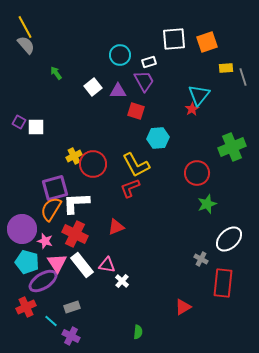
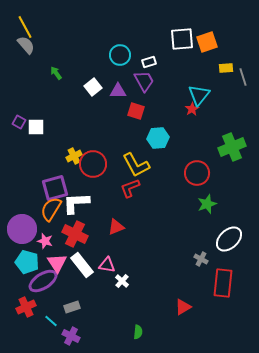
white square at (174, 39): moved 8 px right
